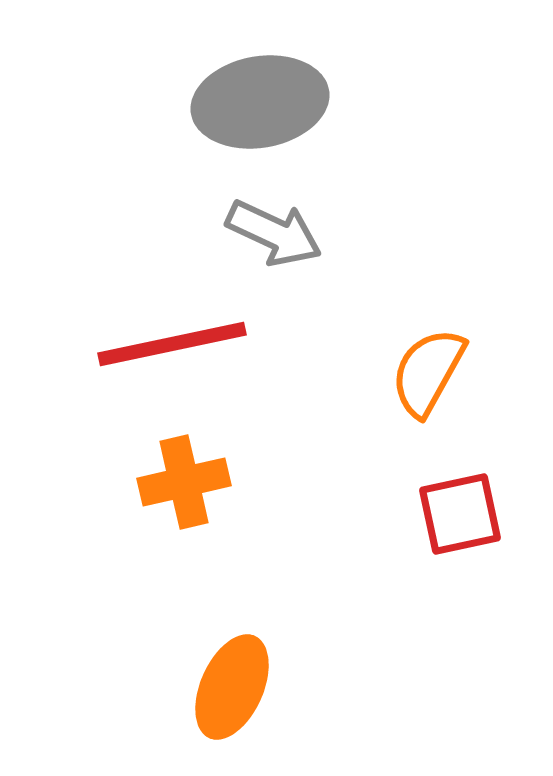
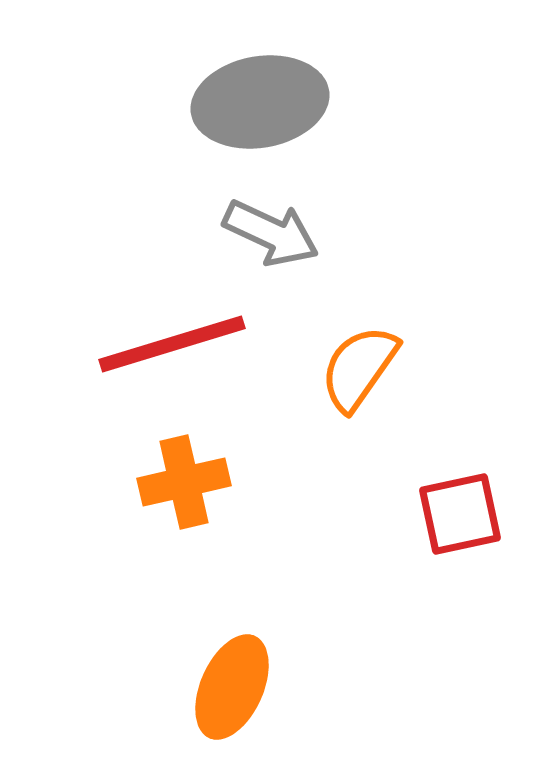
gray arrow: moved 3 px left
red line: rotated 5 degrees counterclockwise
orange semicircle: moved 69 px left, 4 px up; rotated 6 degrees clockwise
